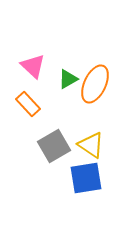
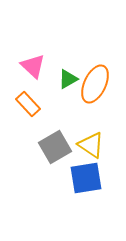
gray square: moved 1 px right, 1 px down
